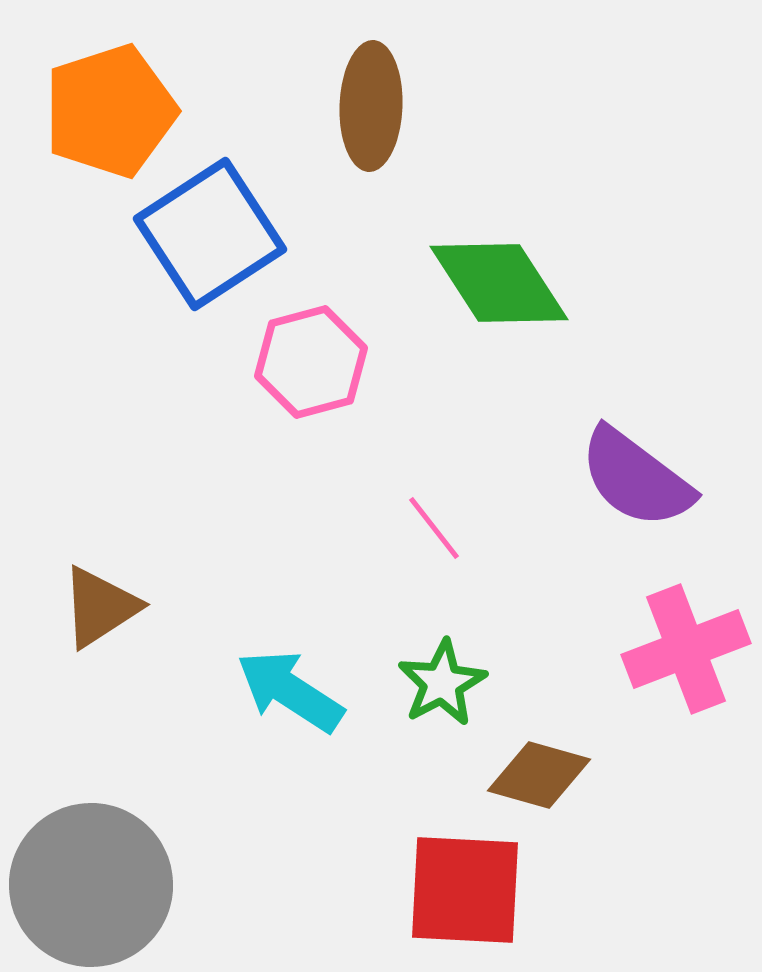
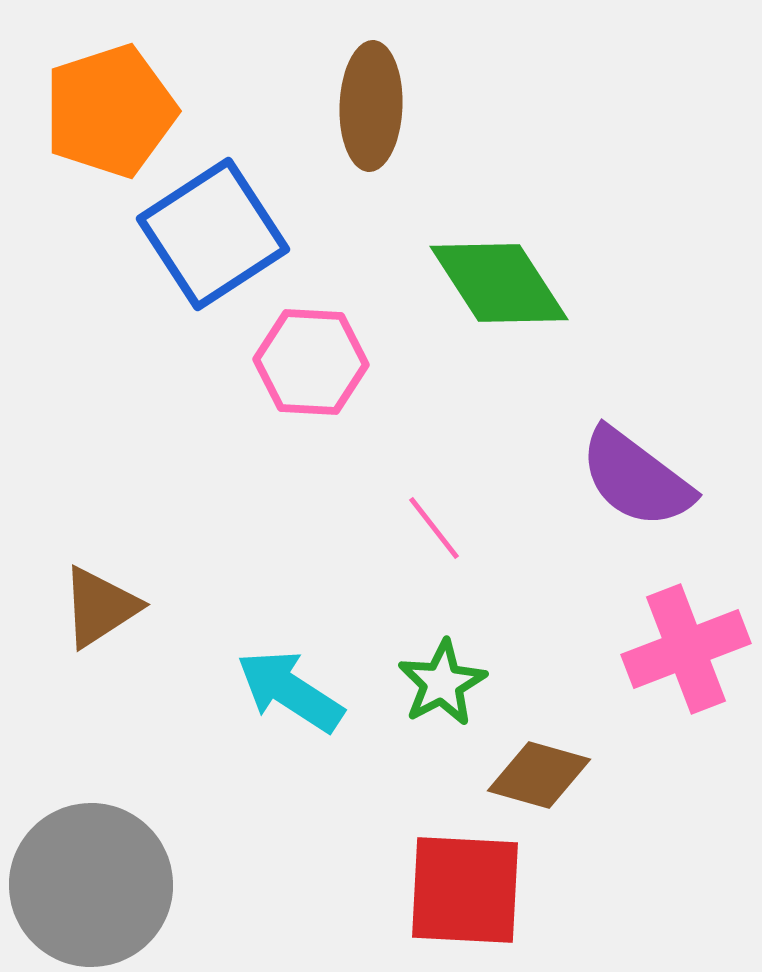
blue square: moved 3 px right
pink hexagon: rotated 18 degrees clockwise
